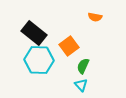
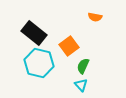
cyan hexagon: moved 3 px down; rotated 12 degrees clockwise
